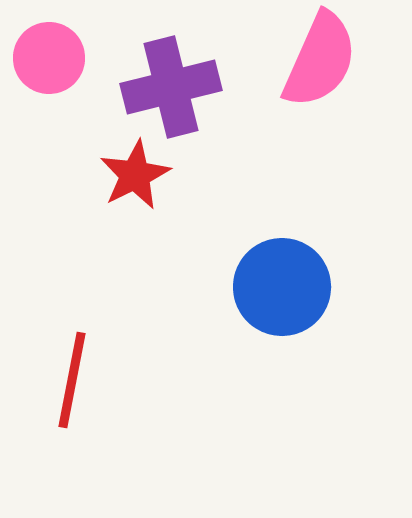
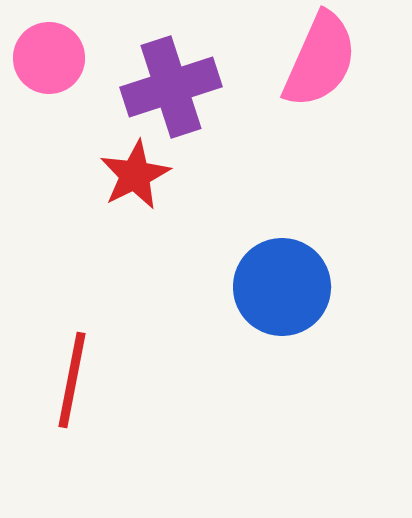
purple cross: rotated 4 degrees counterclockwise
